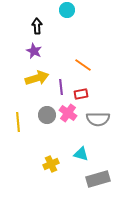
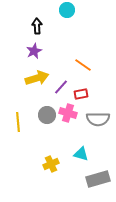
purple star: rotated 21 degrees clockwise
purple line: rotated 49 degrees clockwise
pink cross: rotated 18 degrees counterclockwise
